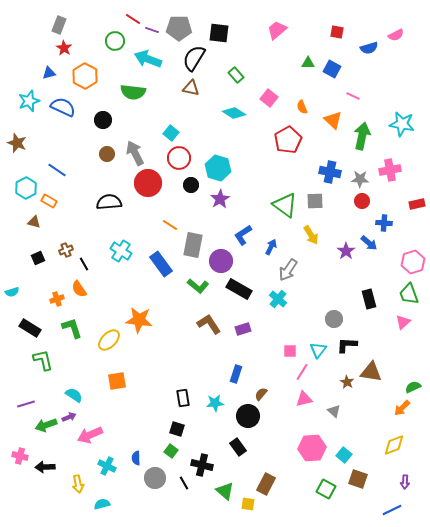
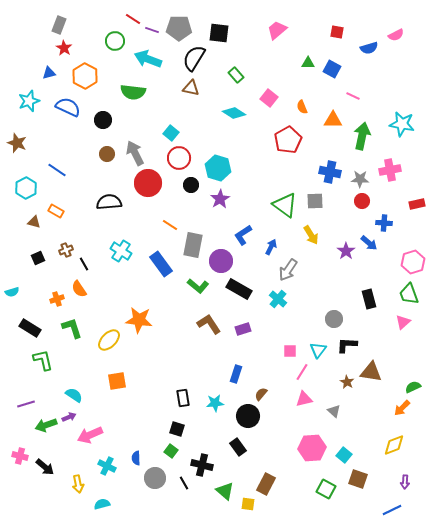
blue semicircle at (63, 107): moved 5 px right
orange triangle at (333, 120): rotated 42 degrees counterclockwise
orange rectangle at (49, 201): moved 7 px right, 10 px down
black arrow at (45, 467): rotated 138 degrees counterclockwise
